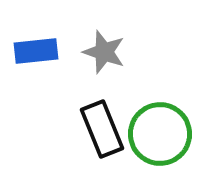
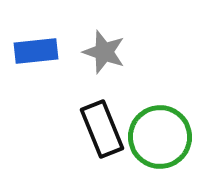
green circle: moved 3 px down
